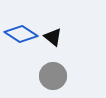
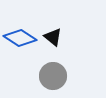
blue diamond: moved 1 px left, 4 px down
